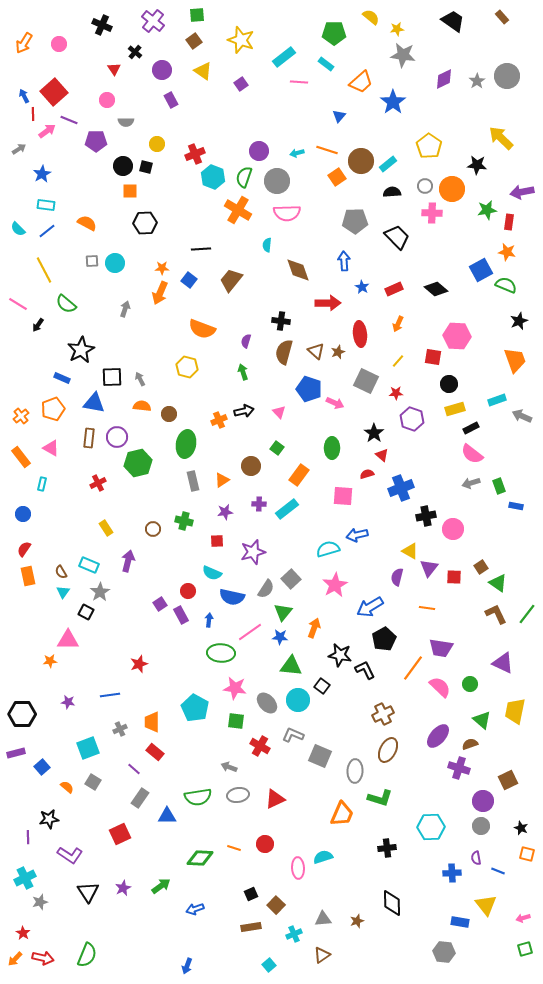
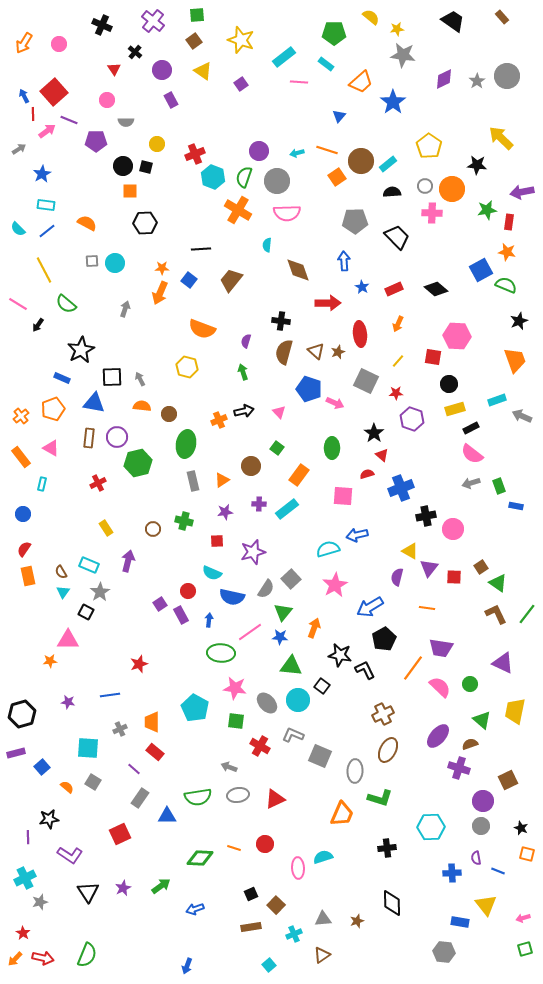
black hexagon at (22, 714): rotated 16 degrees counterclockwise
cyan square at (88, 748): rotated 25 degrees clockwise
